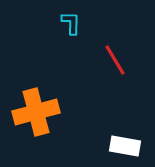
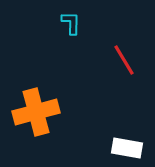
red line: moved 9 px right
white rectangle: moved 2 px right, 2 px down
